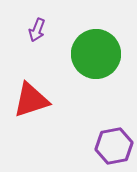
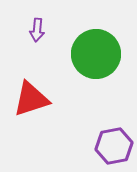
purple arrow: rotated 15 degrees counterclockwise
red triangle: moved 1 px up
